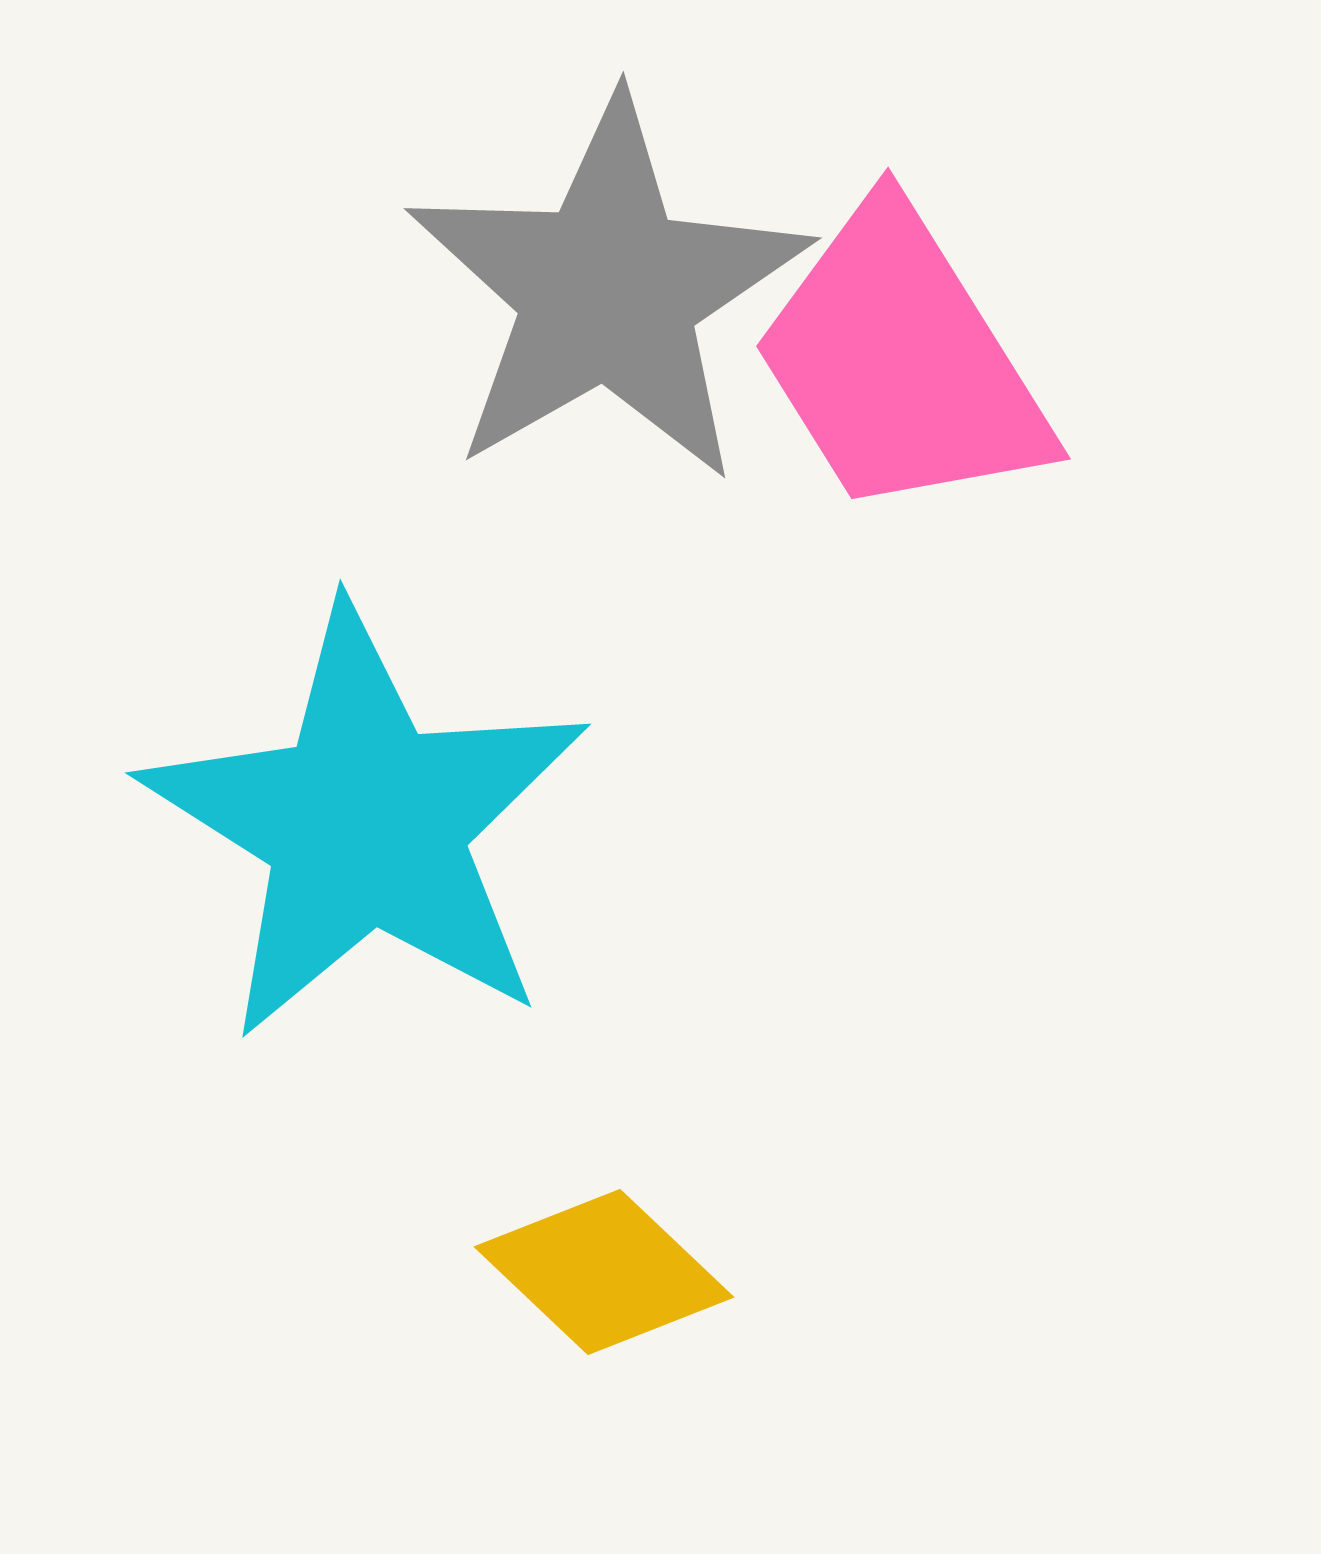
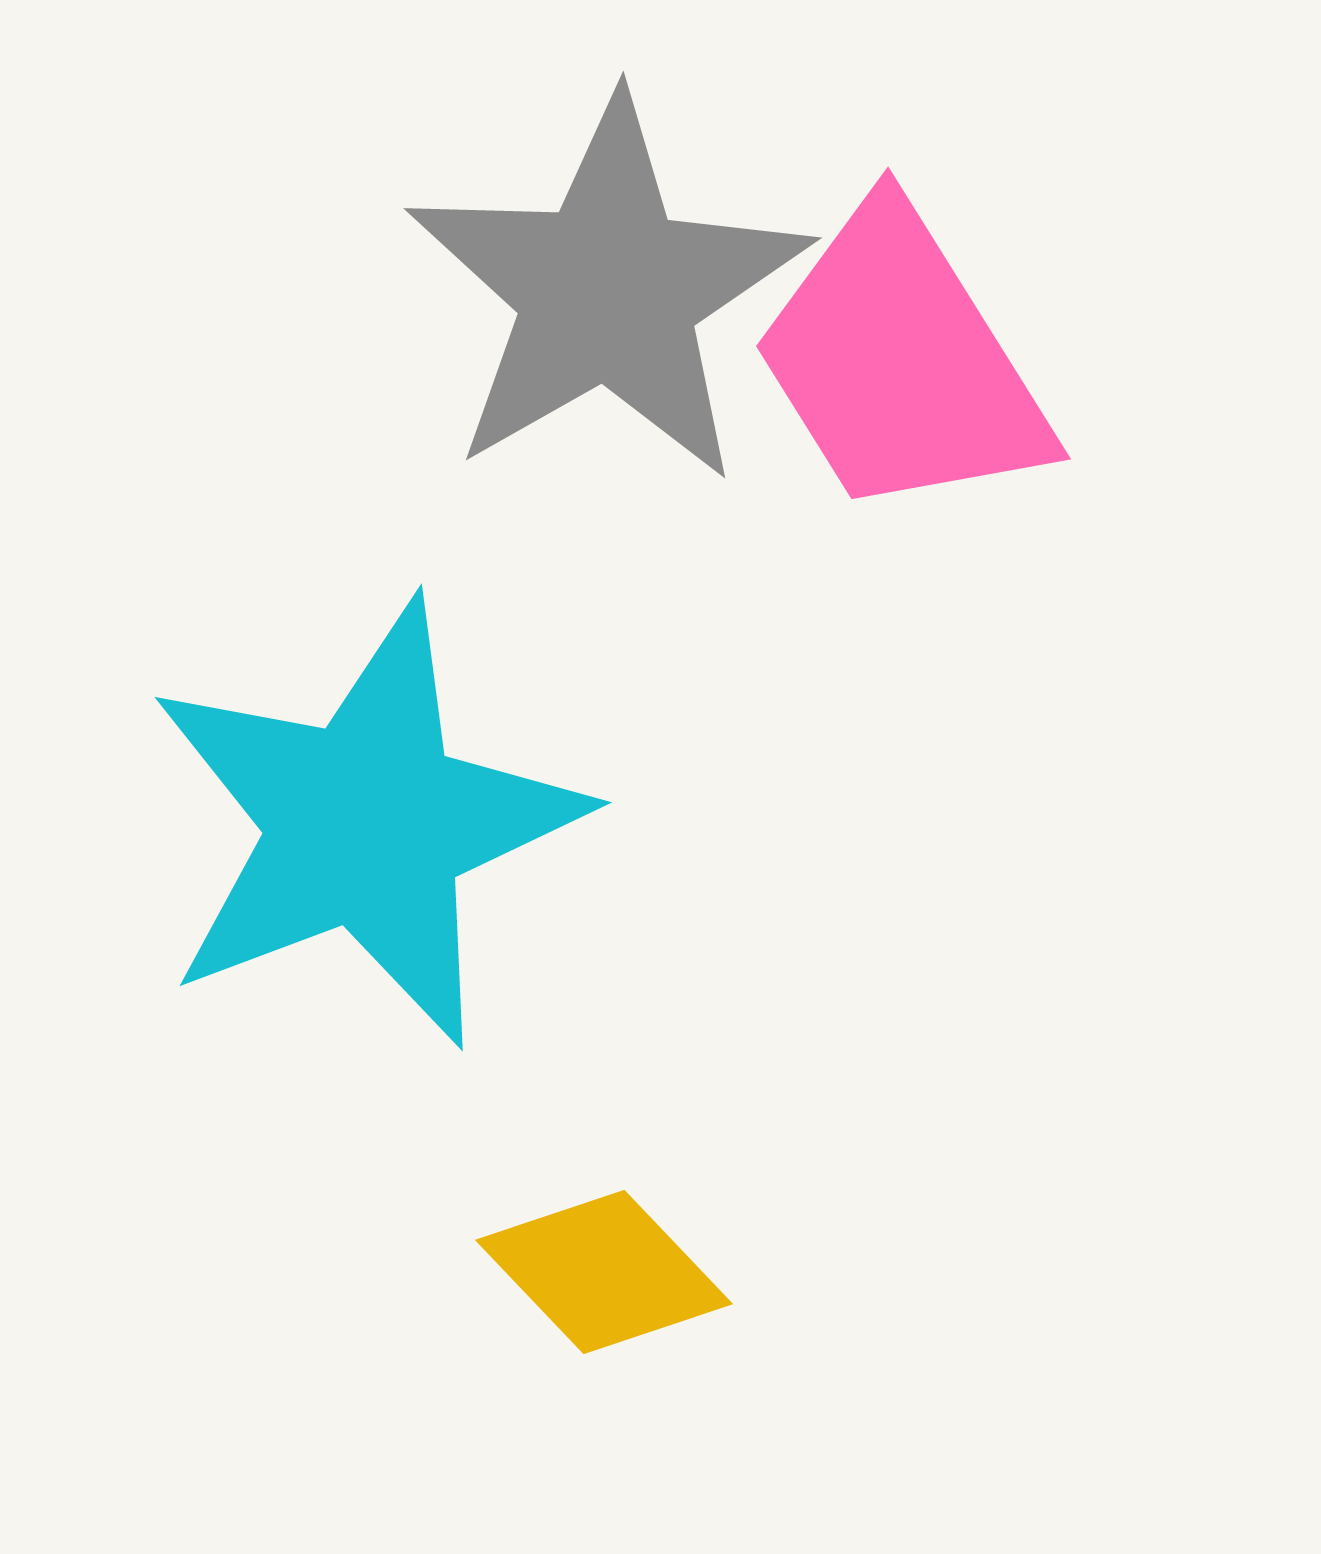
cyan star: rotated 19 degrees clockwise
yellow diamond: rotated 3 degrees clockwise
